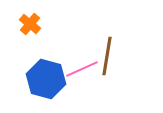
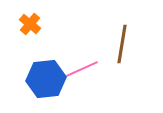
brown line: moved 15 px right, 12 px up
blue hexagon: rotated 21 degrees counterclockwise
